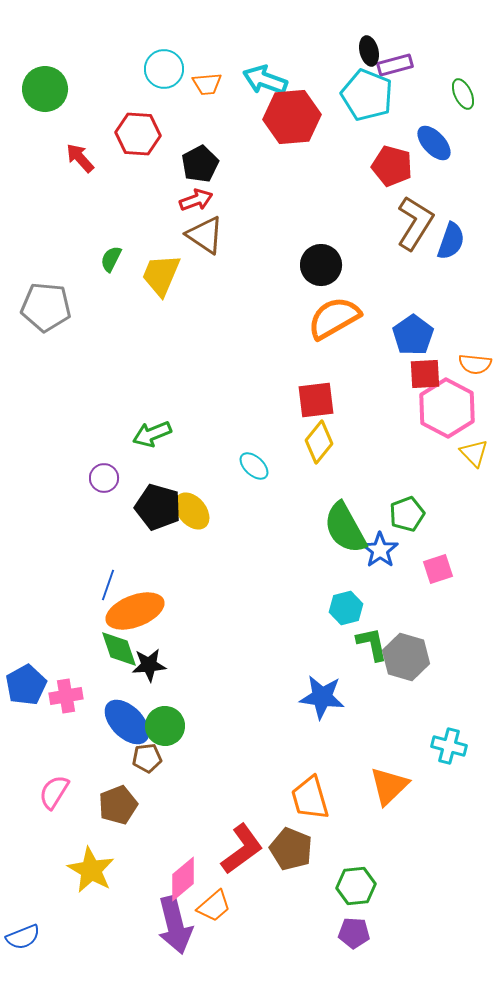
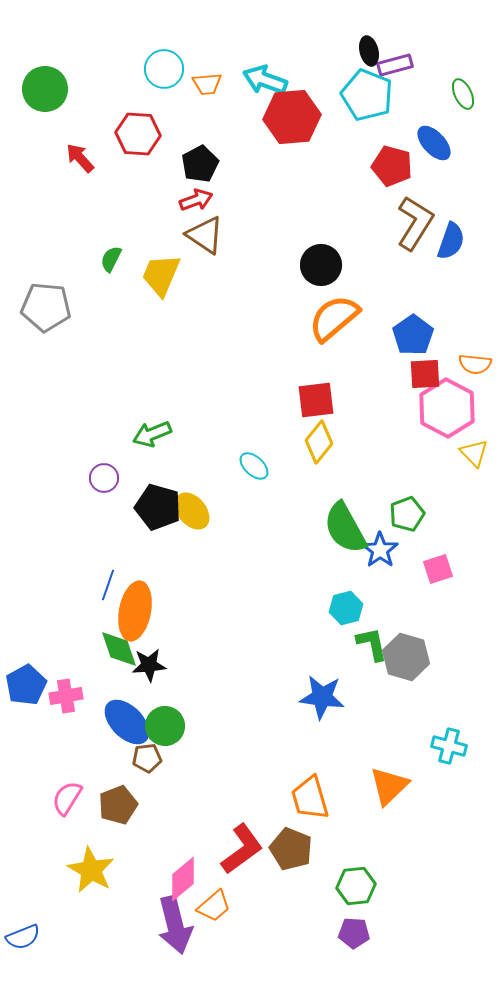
orange semicircle at (334, 318): rotated 10 degrees counterclockwise
orange ellipse at (135, 611): rotated 58 degrees counterclockwise
pink semicircle at (54, 792): moved 13 px right, 6 px down
